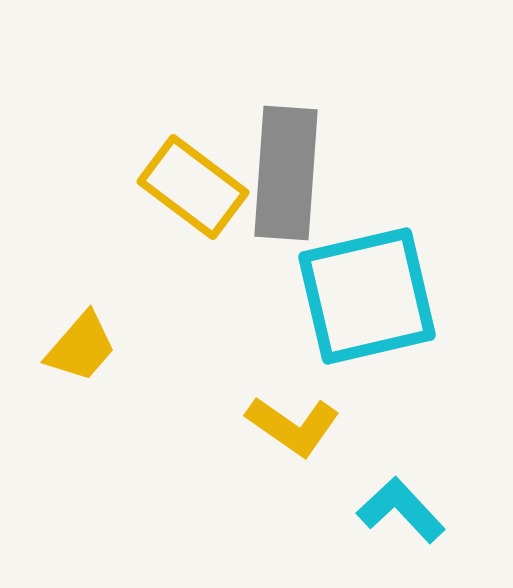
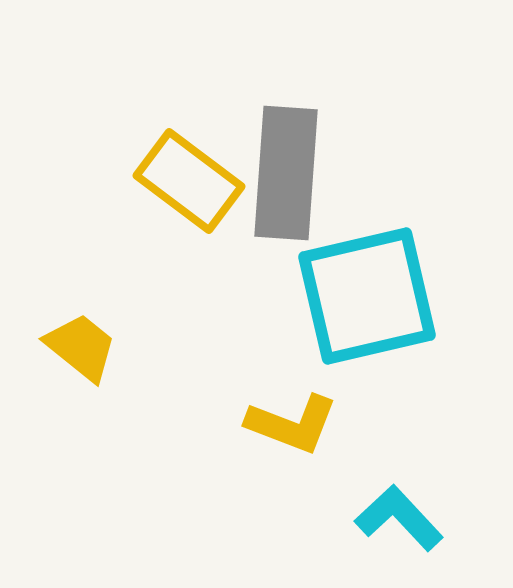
yellow rectangle: moved 4 px left, 6 px up
yellow trapezoid: rotated 92 degrees counterclockwise
yellow L-shape: moved 1 px left, 2 px up; rotated 14 degrees counterclockwise
cyan L-shape: moved 2 px left, 8 px down
